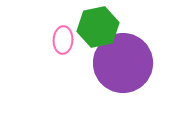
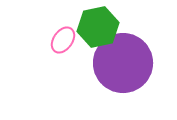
pink ellipse: rotated 32 degrees clockwise
